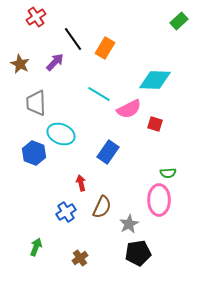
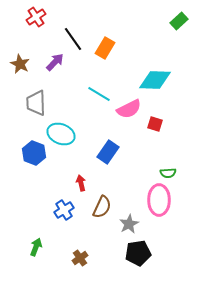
blue cross: moved 2 px left, 2 px up
